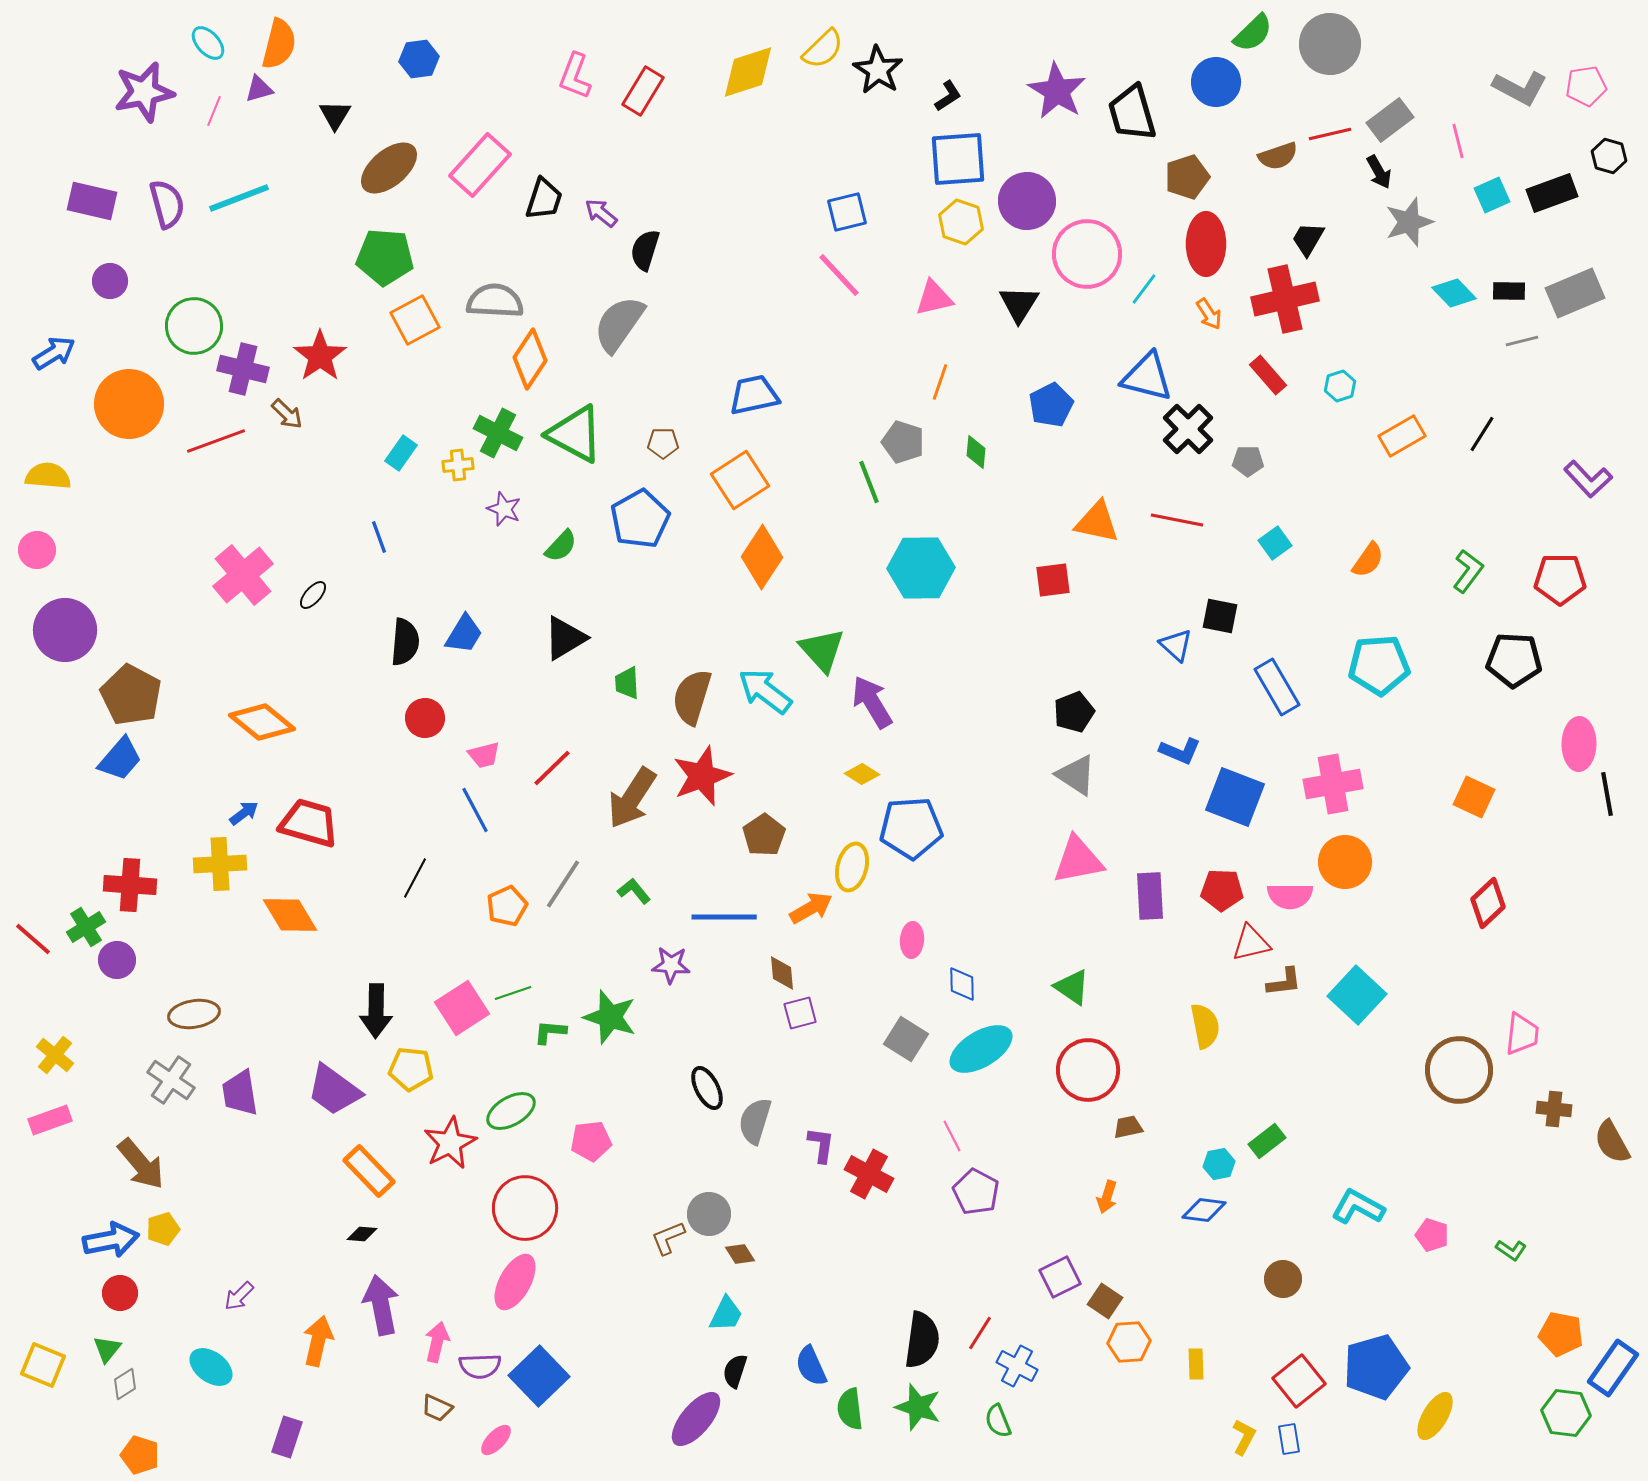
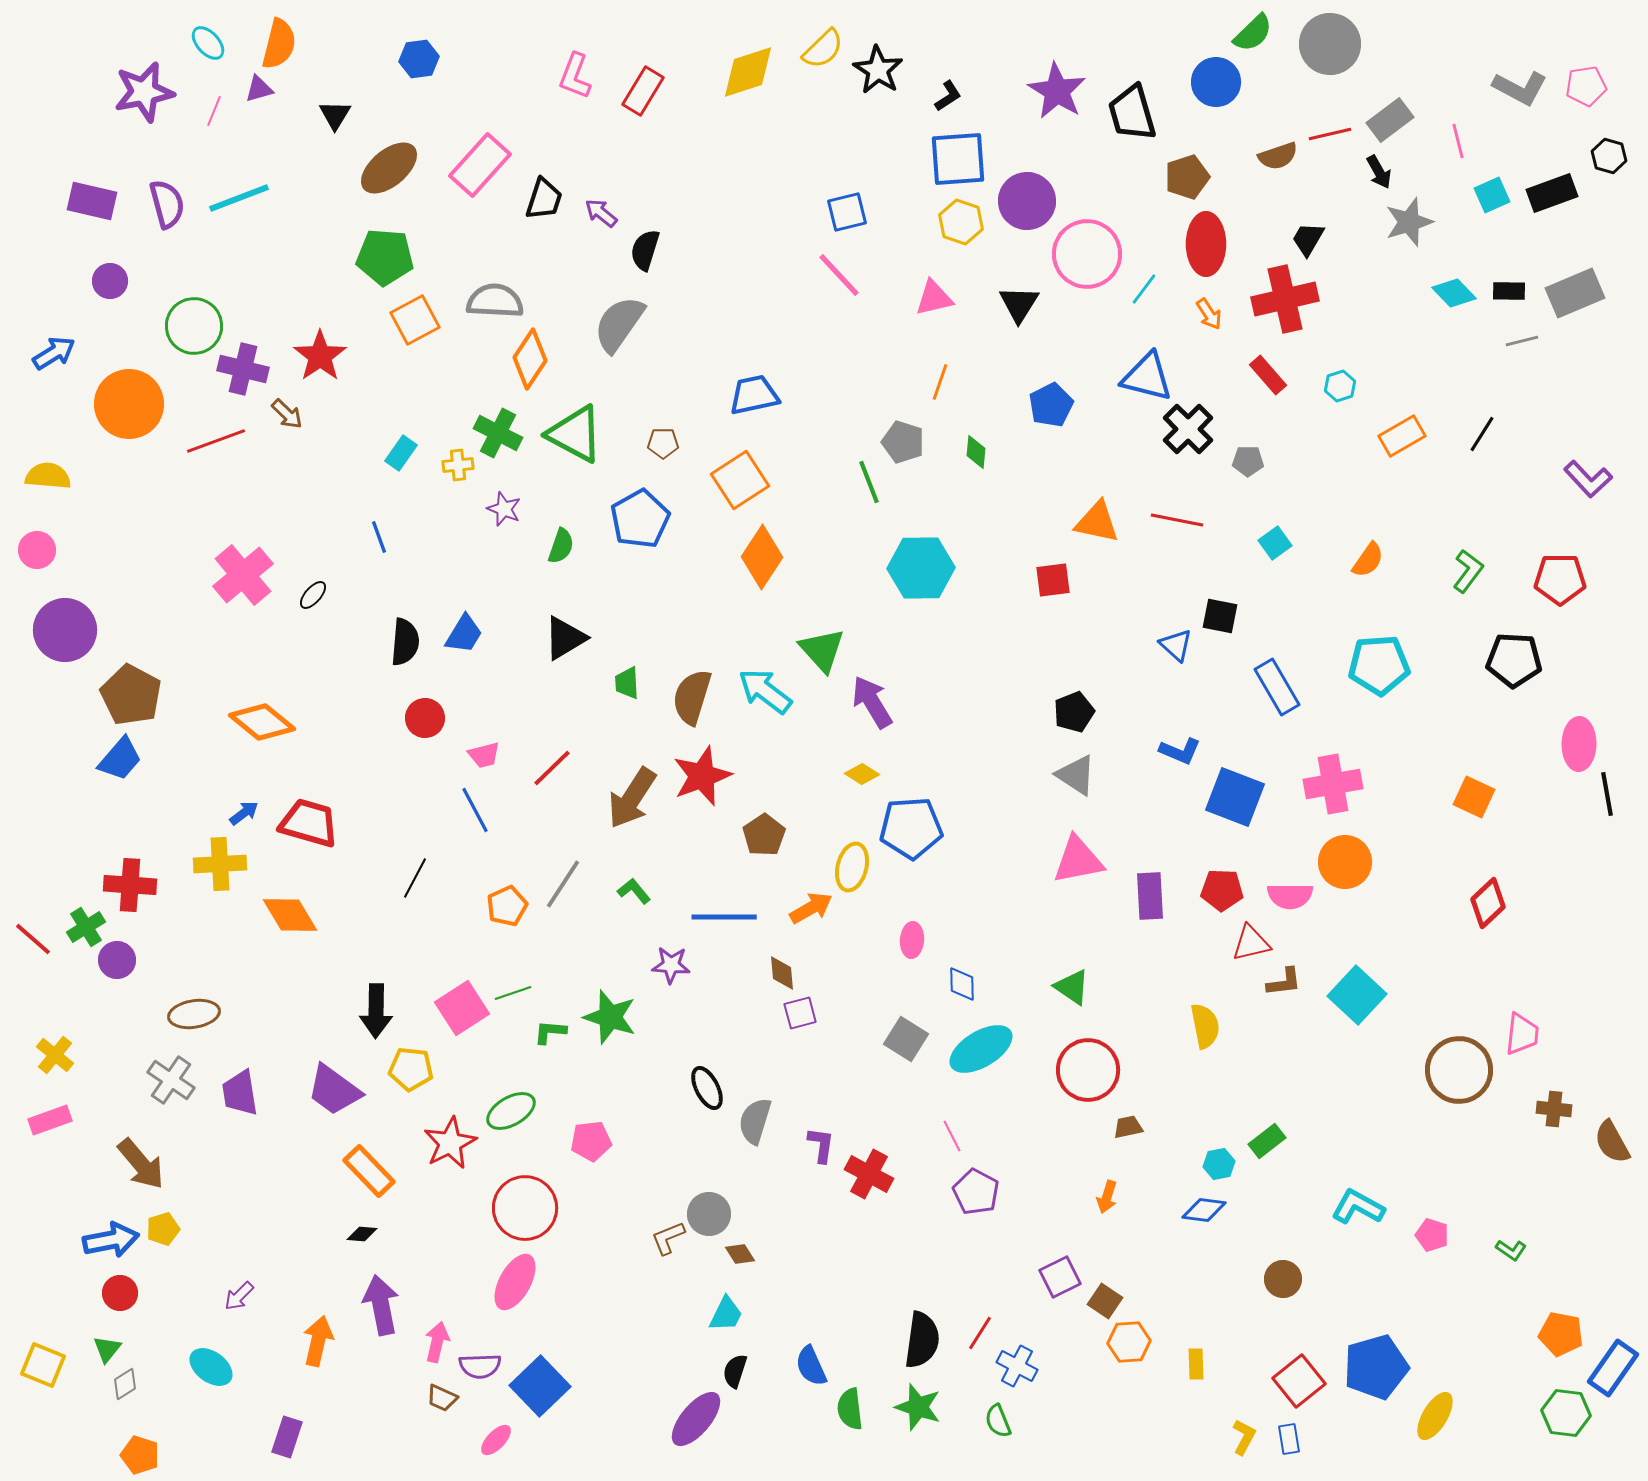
green semicircle at (561, 546): rotated 24 degrees counterclockwise
blue square at (539, 1376): moved 1 px right, 10 px down
brown trapezoid at (437, 1408): moved 5 px right, 10 px up
